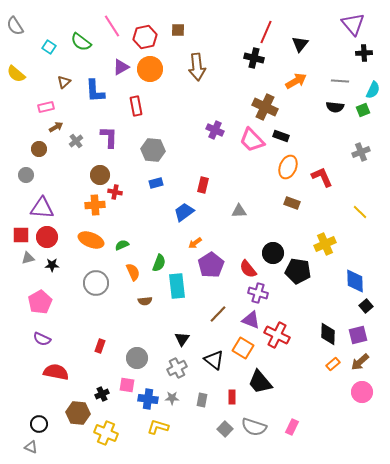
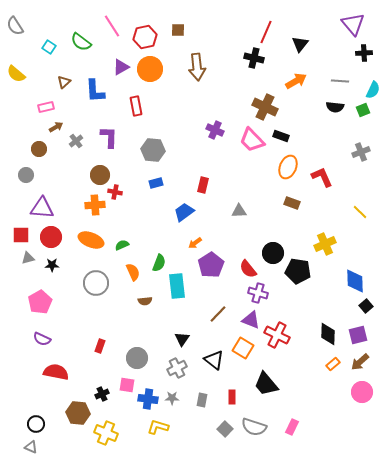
red circle at (47, 237): moved 4 px right
black trapezoid at (260, 382): moved 6 px right, 2 px down
black circle at (39, 424): moved 3 px left
